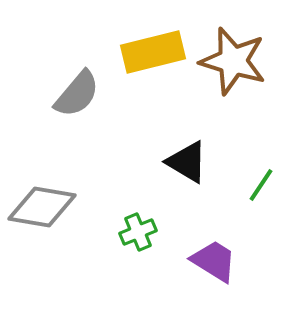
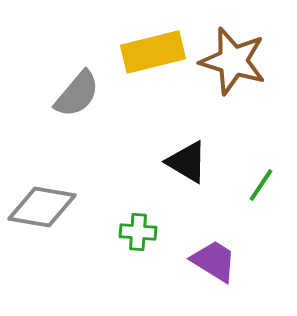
green cross: rotated 27 degrees clockwise
